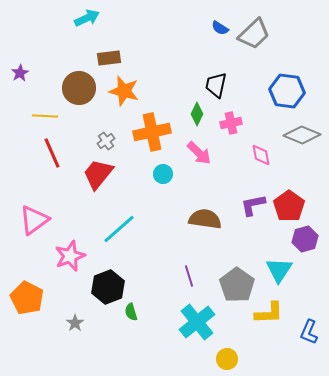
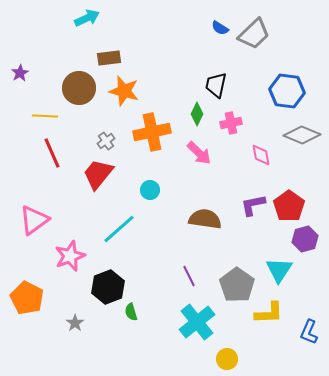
cyan circle: moved 13 px left, 16 px down
purple line: rotated 10 degrees counterclockwise
